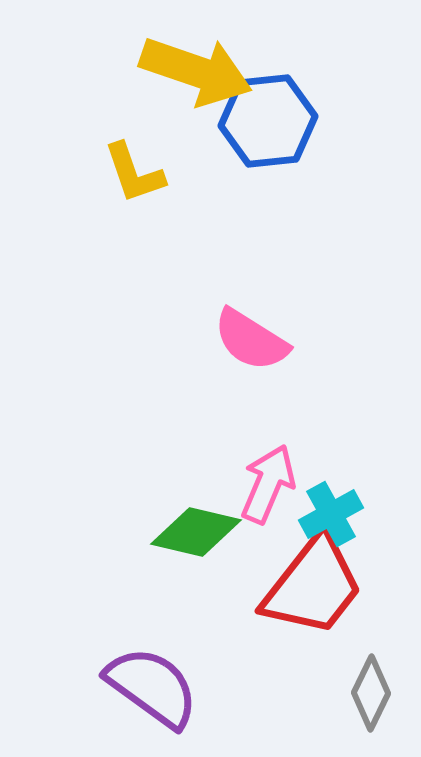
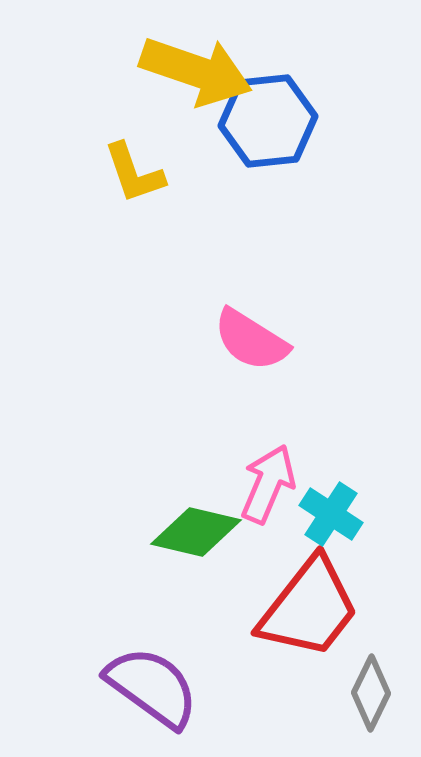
cyan cross: rotated 28 degrees counterclockwise
red trapezoid: moved 4 px left, 22 px down
